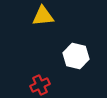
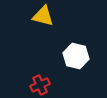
yellow triangle: rotated 20 degrees clockwise
